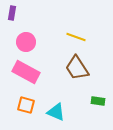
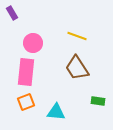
purple rectangle: rotated 40 degrees counterclockwise
yellow line: moved 1 px right, 1 px up
pink circle: moved 7 px right, 1 px down
pink rectangle: rotated 68 degrees clockwise
orange square: moved 3 px up; rotated 36 degrees counterclockwise
cyan triangle: rotated 18 degrees counterclockwise
